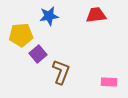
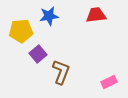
yellow pentagon: moved 4 px up
pink rectangle: rotated 28 degrees counterclockwise
